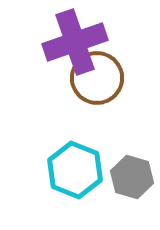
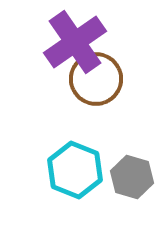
purple cross: rotated 16 degrees counterclockwise
brown circle: moved 1 px left, 1 px down
